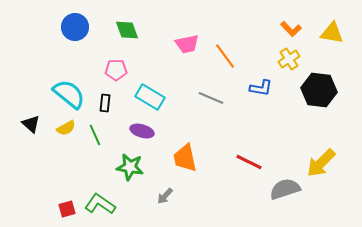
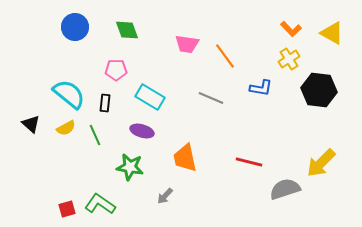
yellow triangle: rotated 20 degrees clockwise
pink trapezoid: rotated 20 degrees clockwise
red line: rotated 12 degrees counterclockwise
